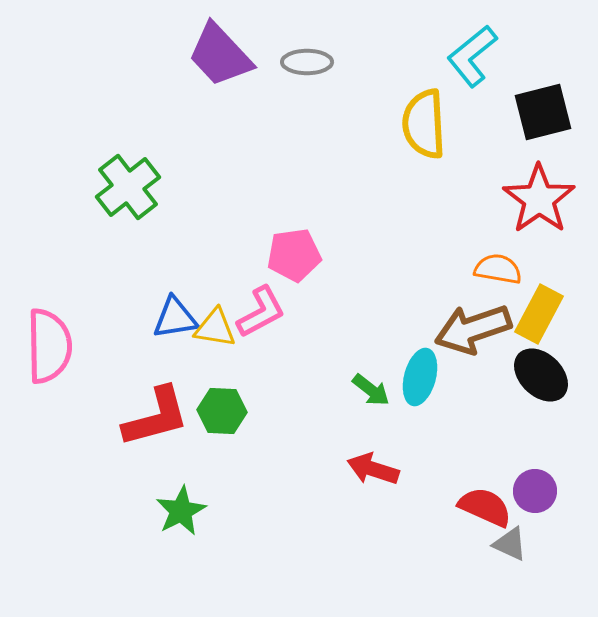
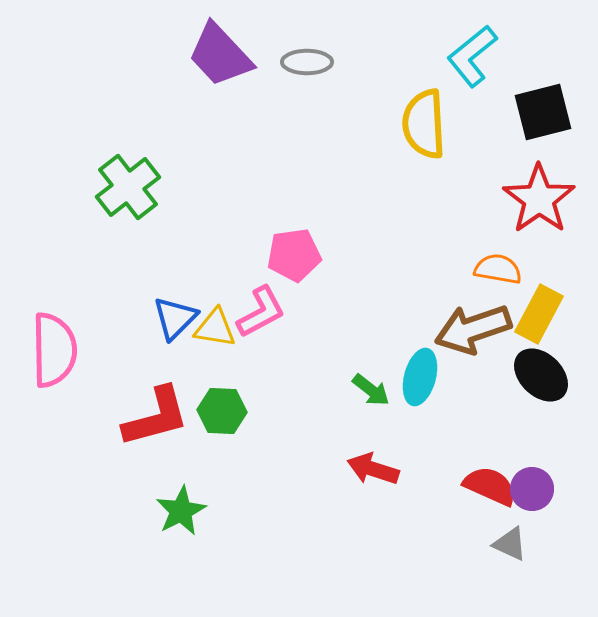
blue triangle: rotated 36 degrees counterclockwise
pink semicircle: moved 5 px right, 4 px down
purple circle: moved 3 px left, 2 px up
red semicircle: moved 5 px right, 21 px up
